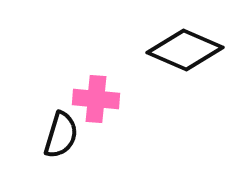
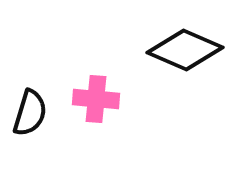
black semicircle: moved 31 px left, 22 px up
